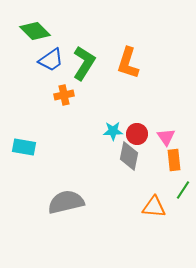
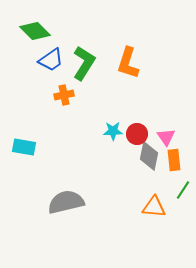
gray diamond: moved 20 px right
